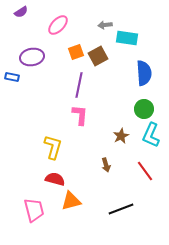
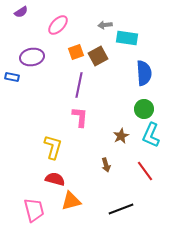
pink L-shape: moved 2 px down
